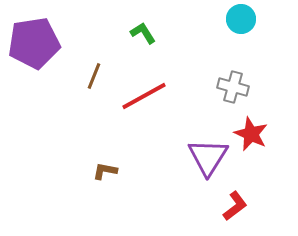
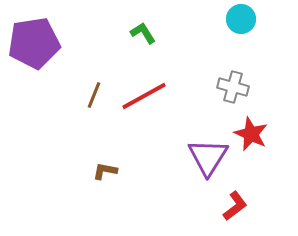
brown line: moved 19 px down
